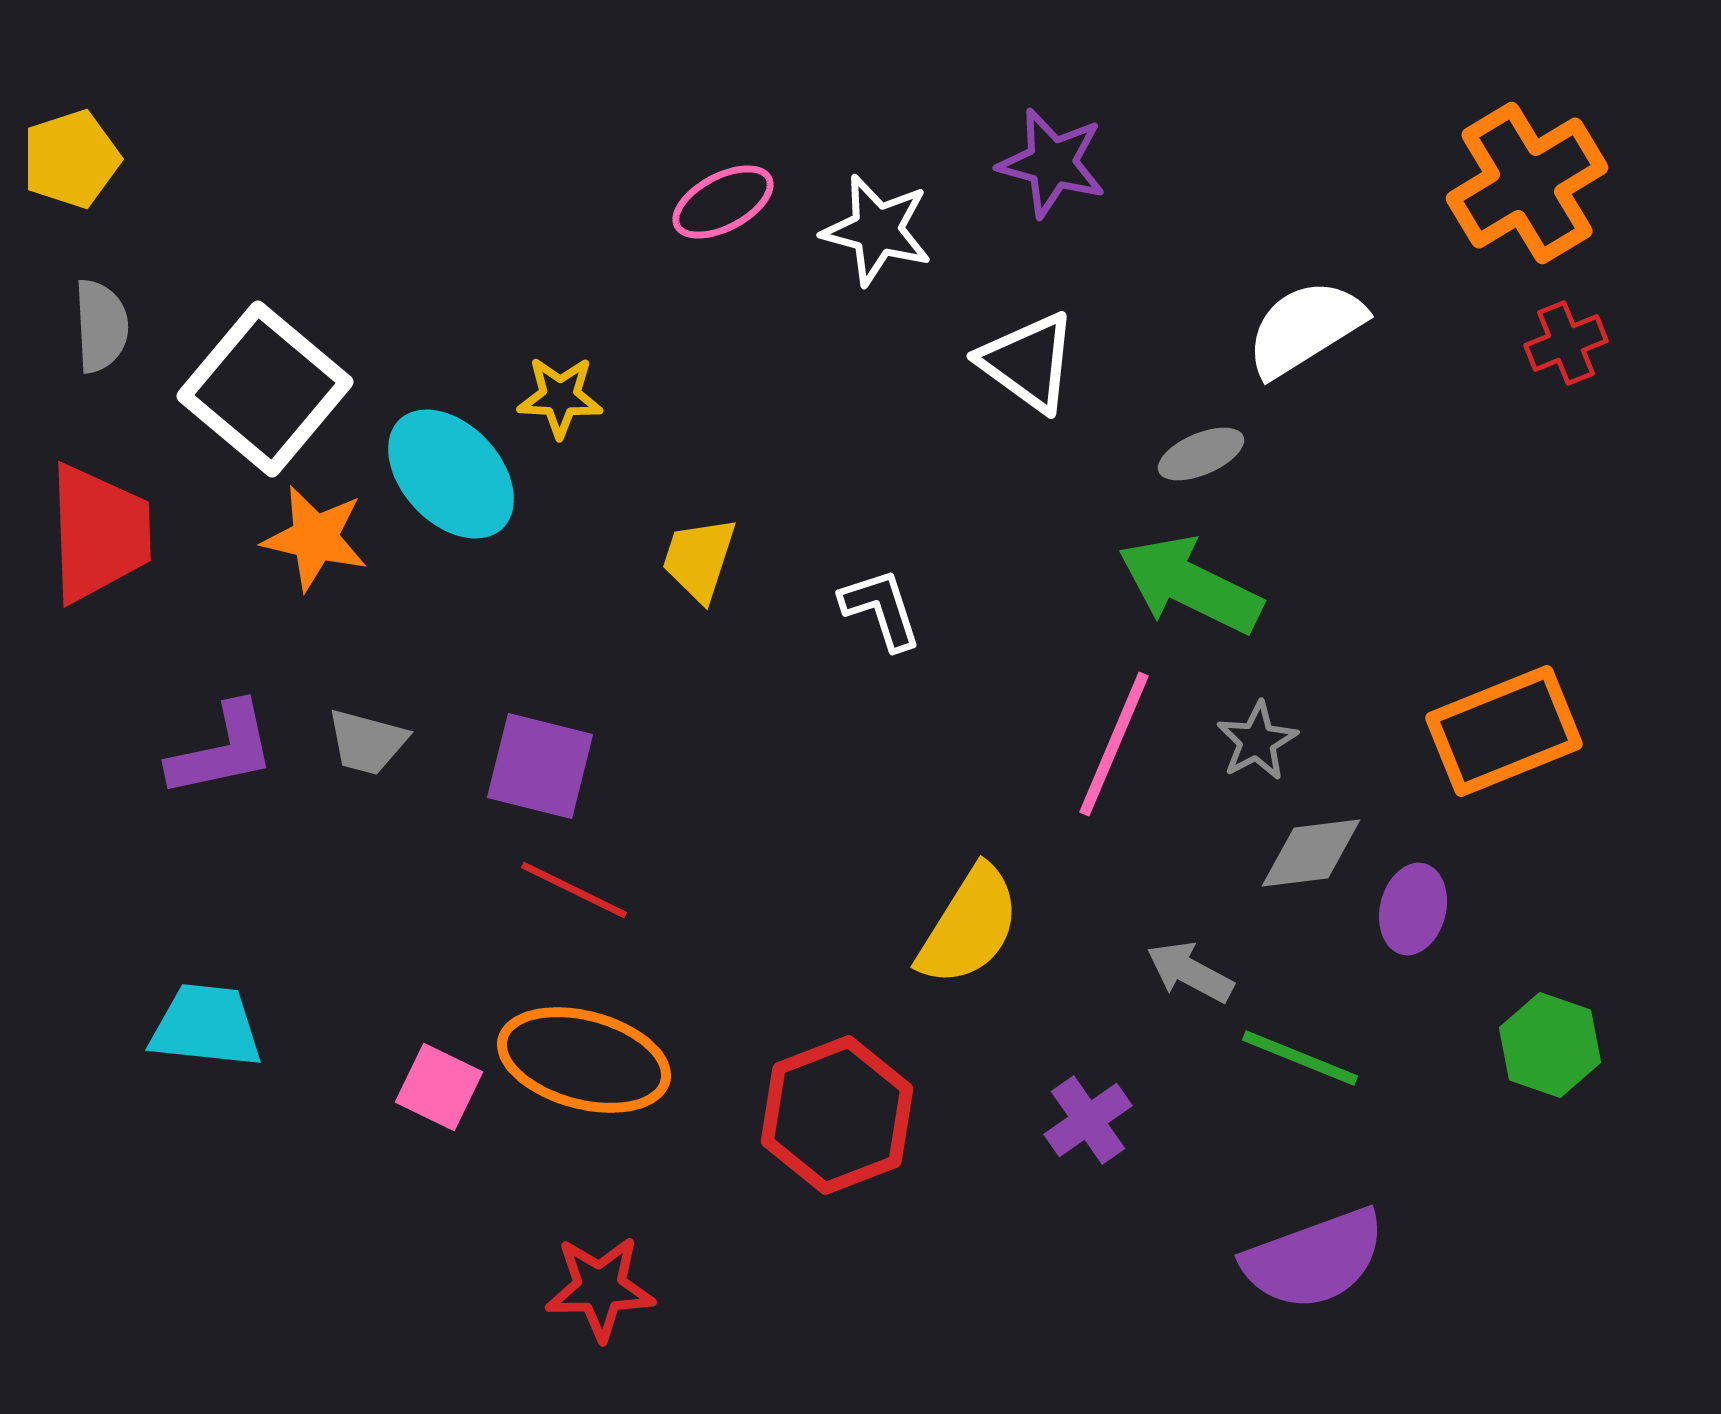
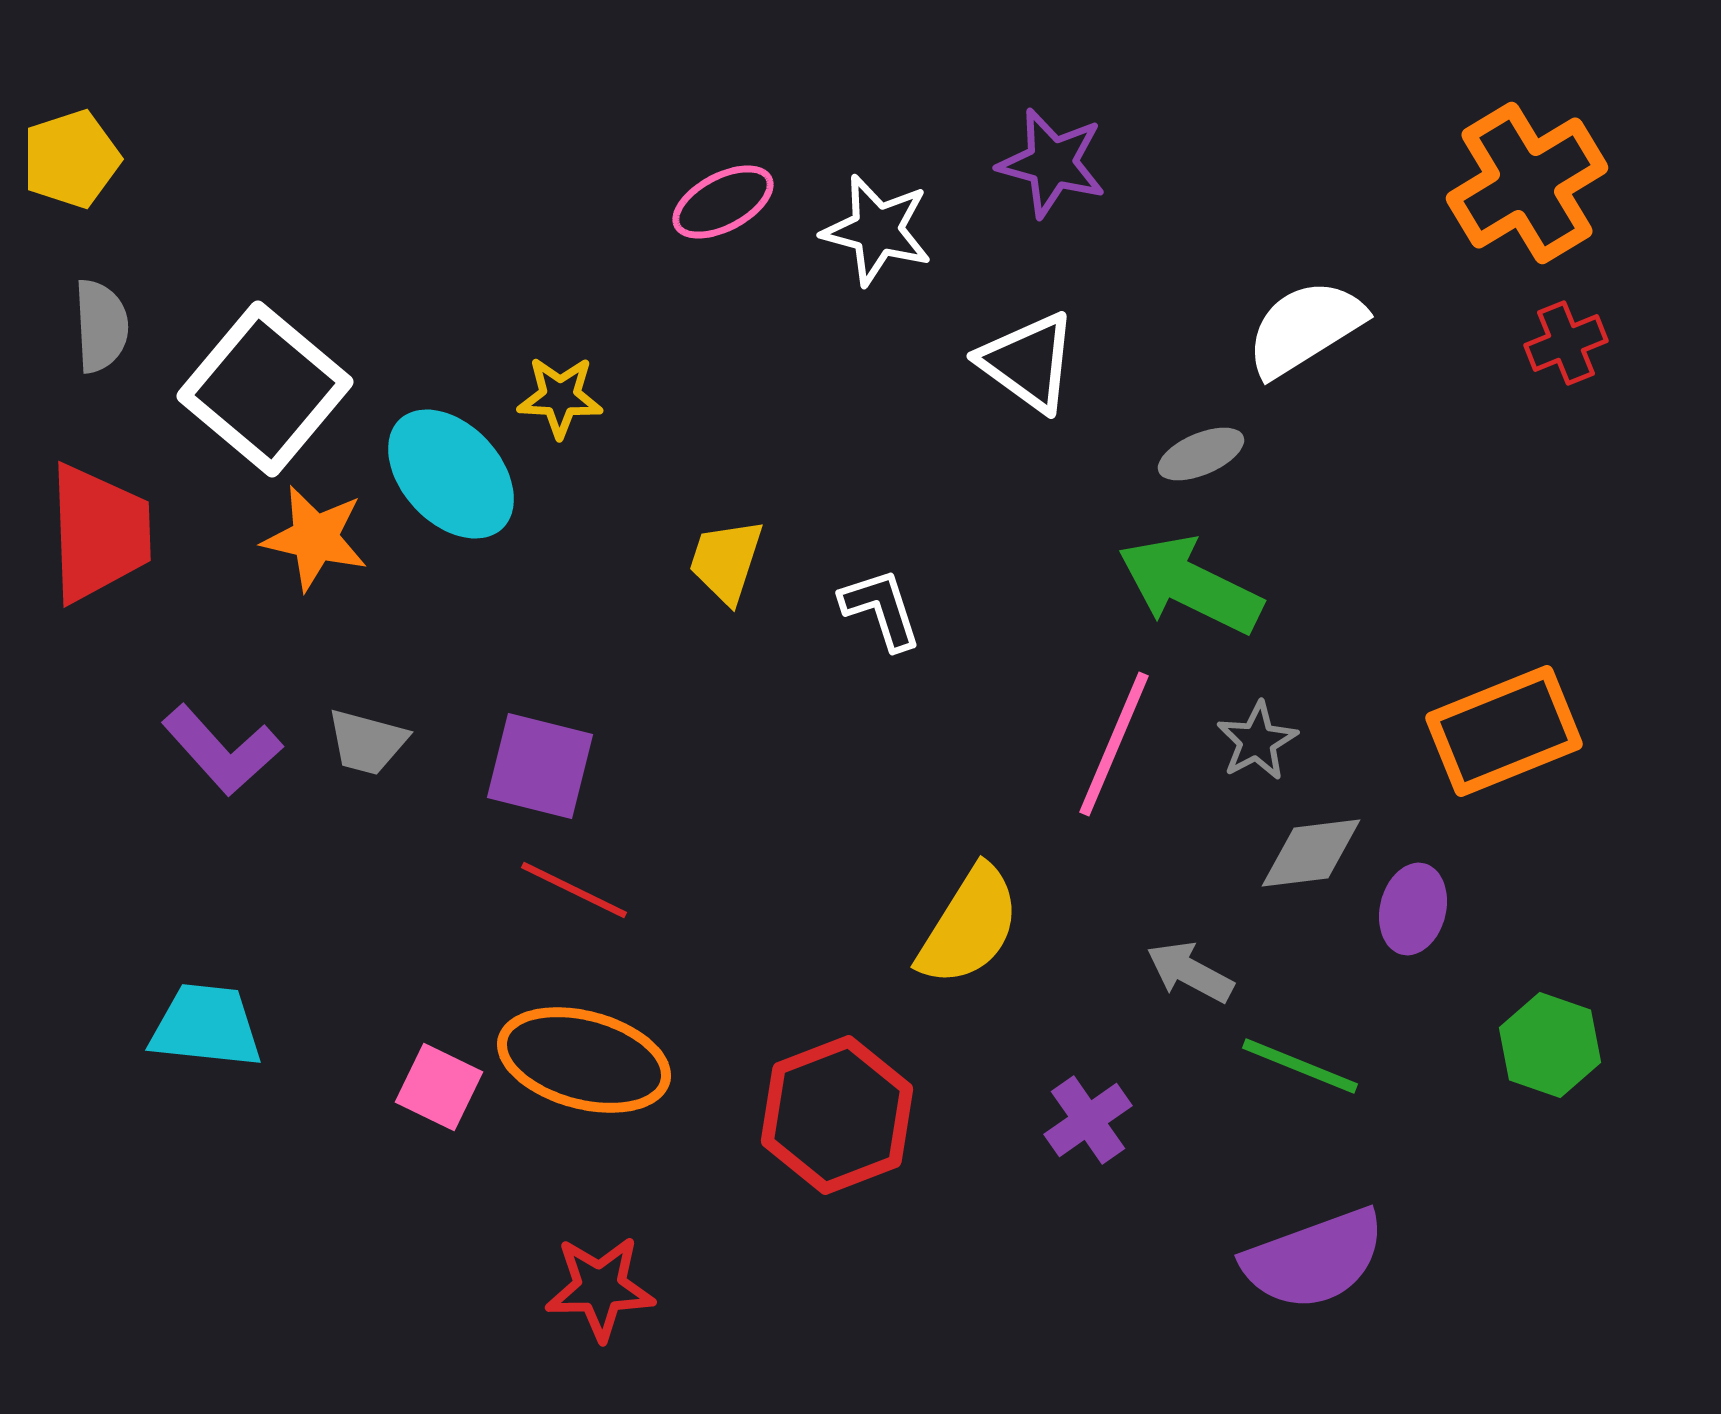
yellow trapezoid: moved 27 px right, 2 px down
purple L-shape: rotated 60 degrees clockwise
green line: moved 8 px down
